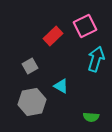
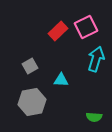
pink square: moved 1 px right, 1 px down
red rectangle: moved 5 px right, 5 px up
cyan triangle: moved 6 px up; rotated 28 degrees counterclockwise
green semicircle: moved 3 px right
